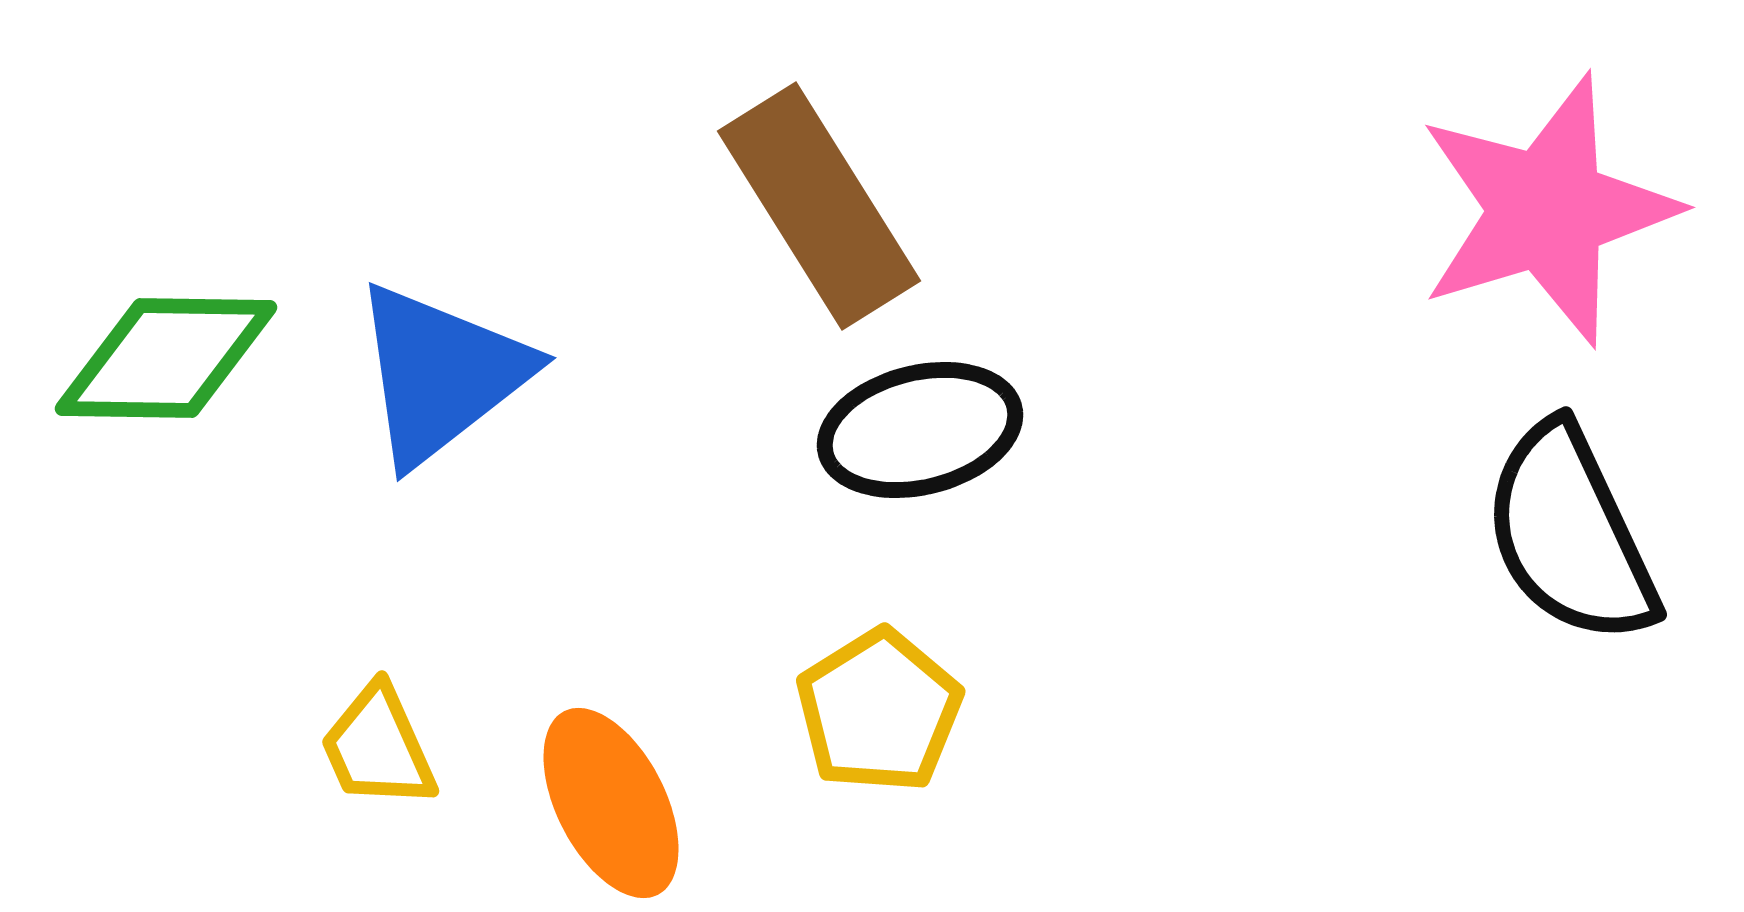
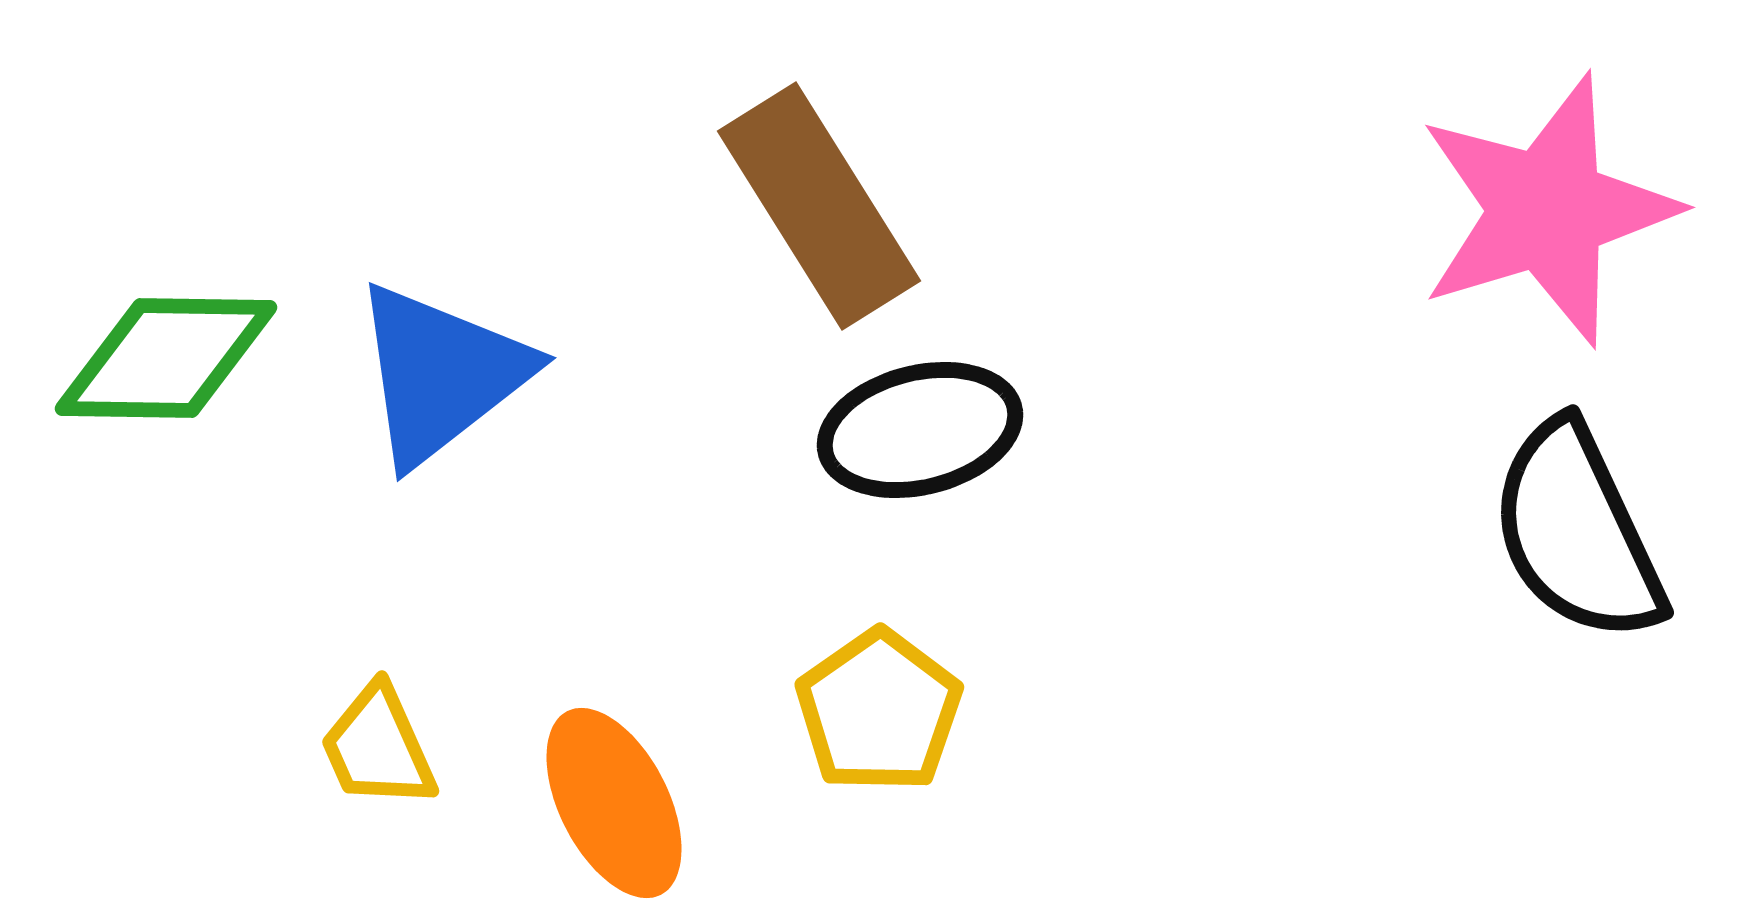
black semicircle: moved 7 px right, 2 px up
yellow pentagon: rotated 3 degrees counterclockwise
orange ellipse: moved 3 px right
